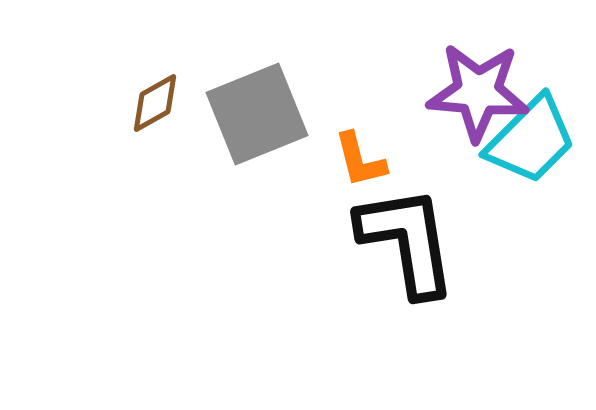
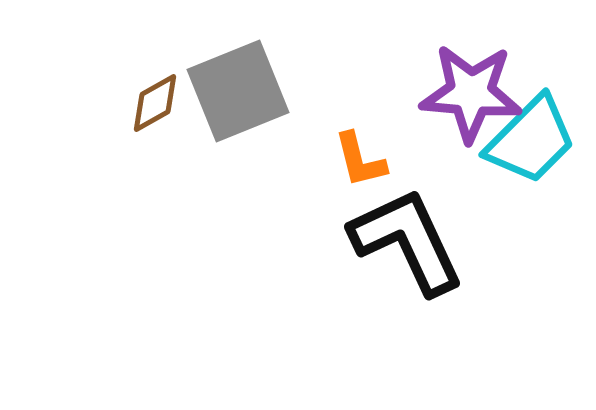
purple star: moved 7 px left, 1 px down
gray square: moved 19 px left, 23 px up
black L-shape: rotated 16 degrees counterclockwise
